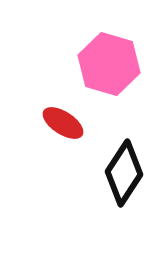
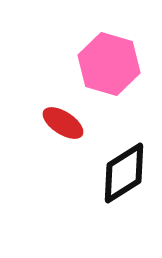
black diamond: rotated 24 degrees clockwise
